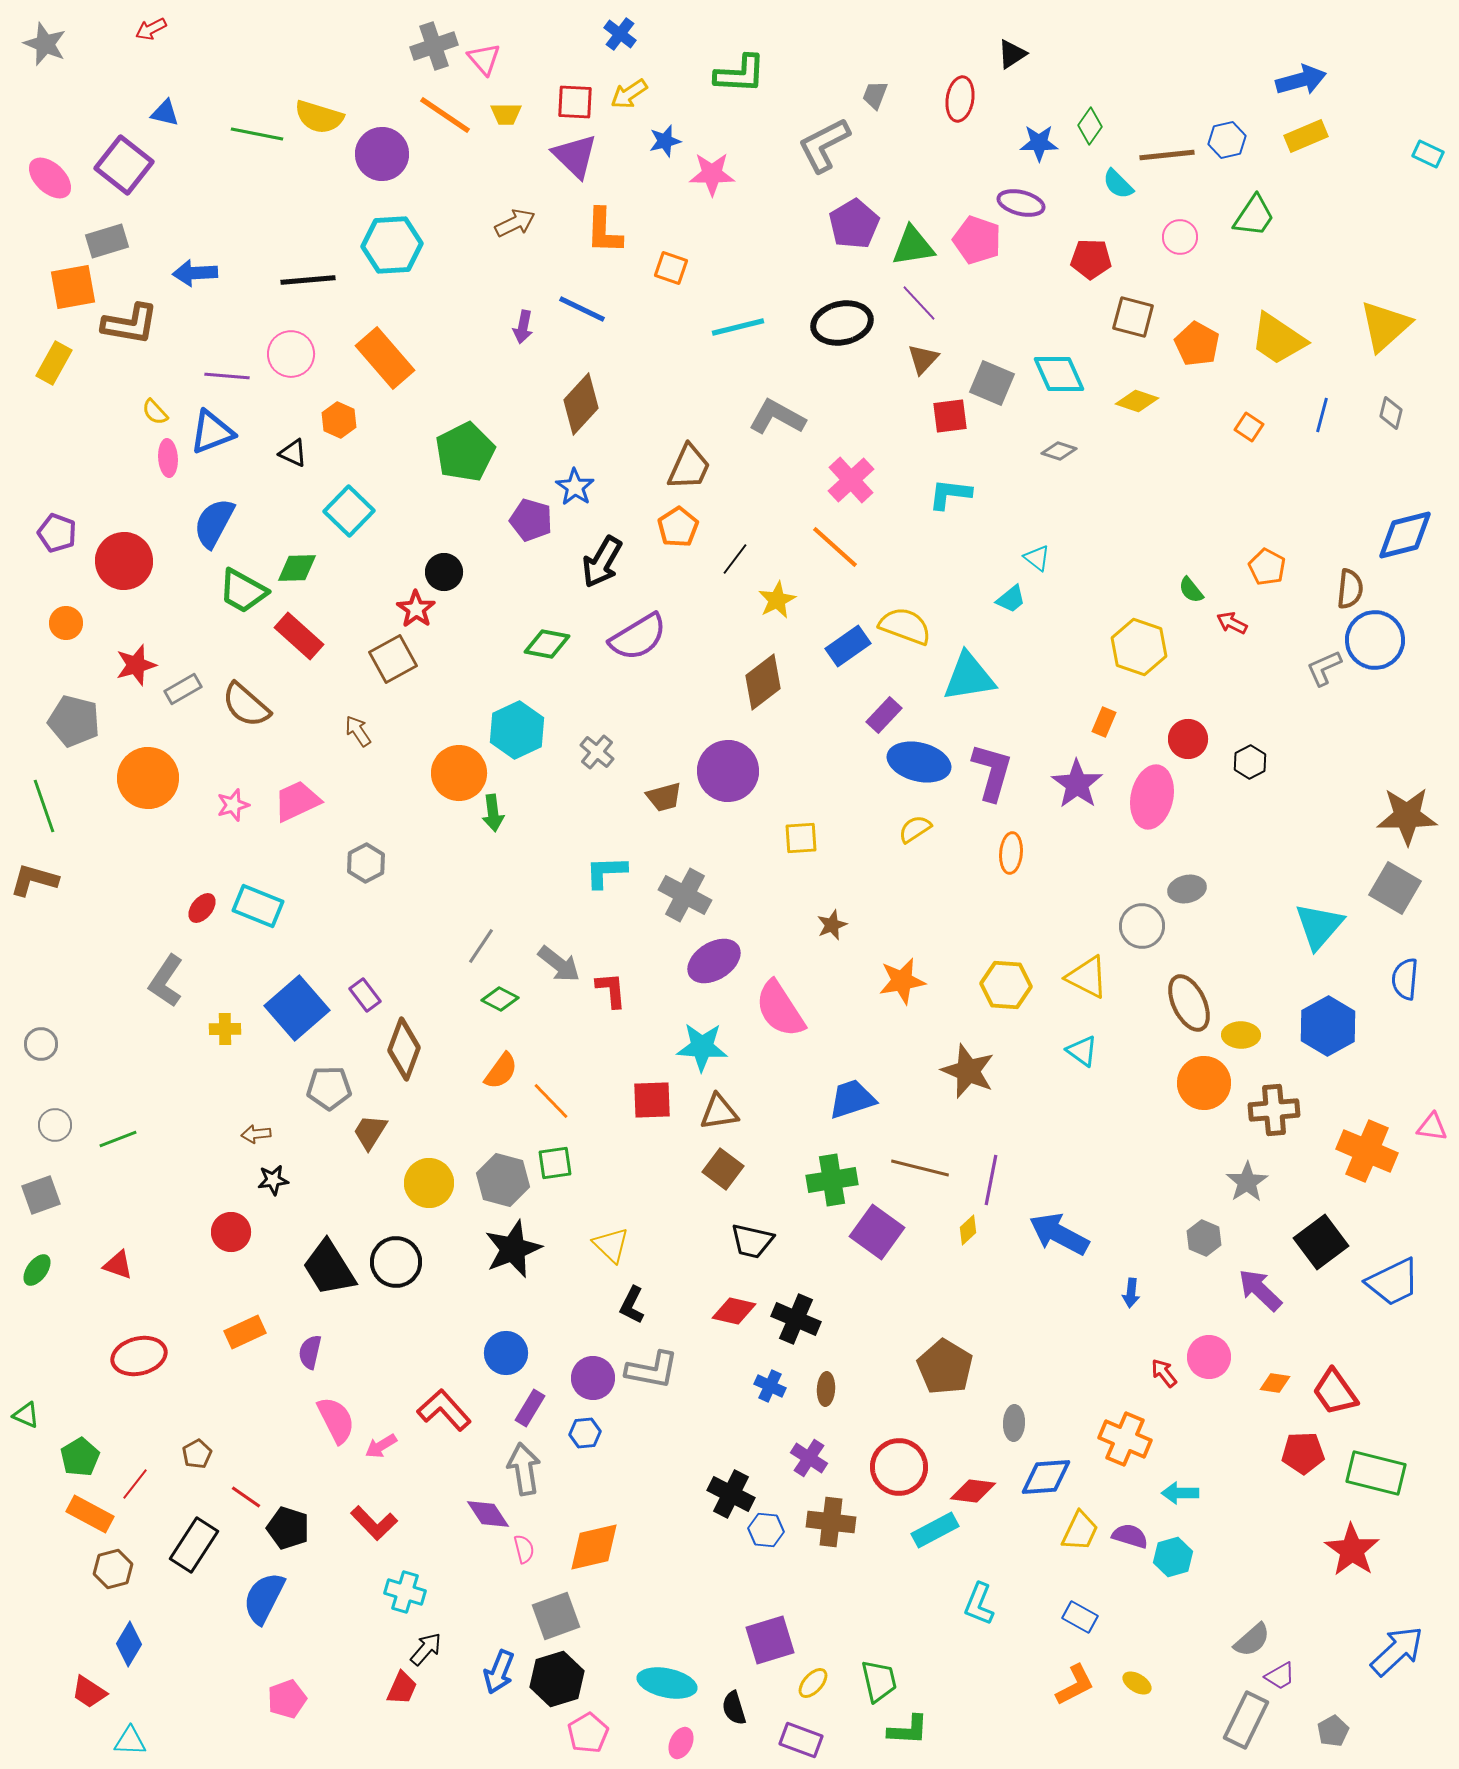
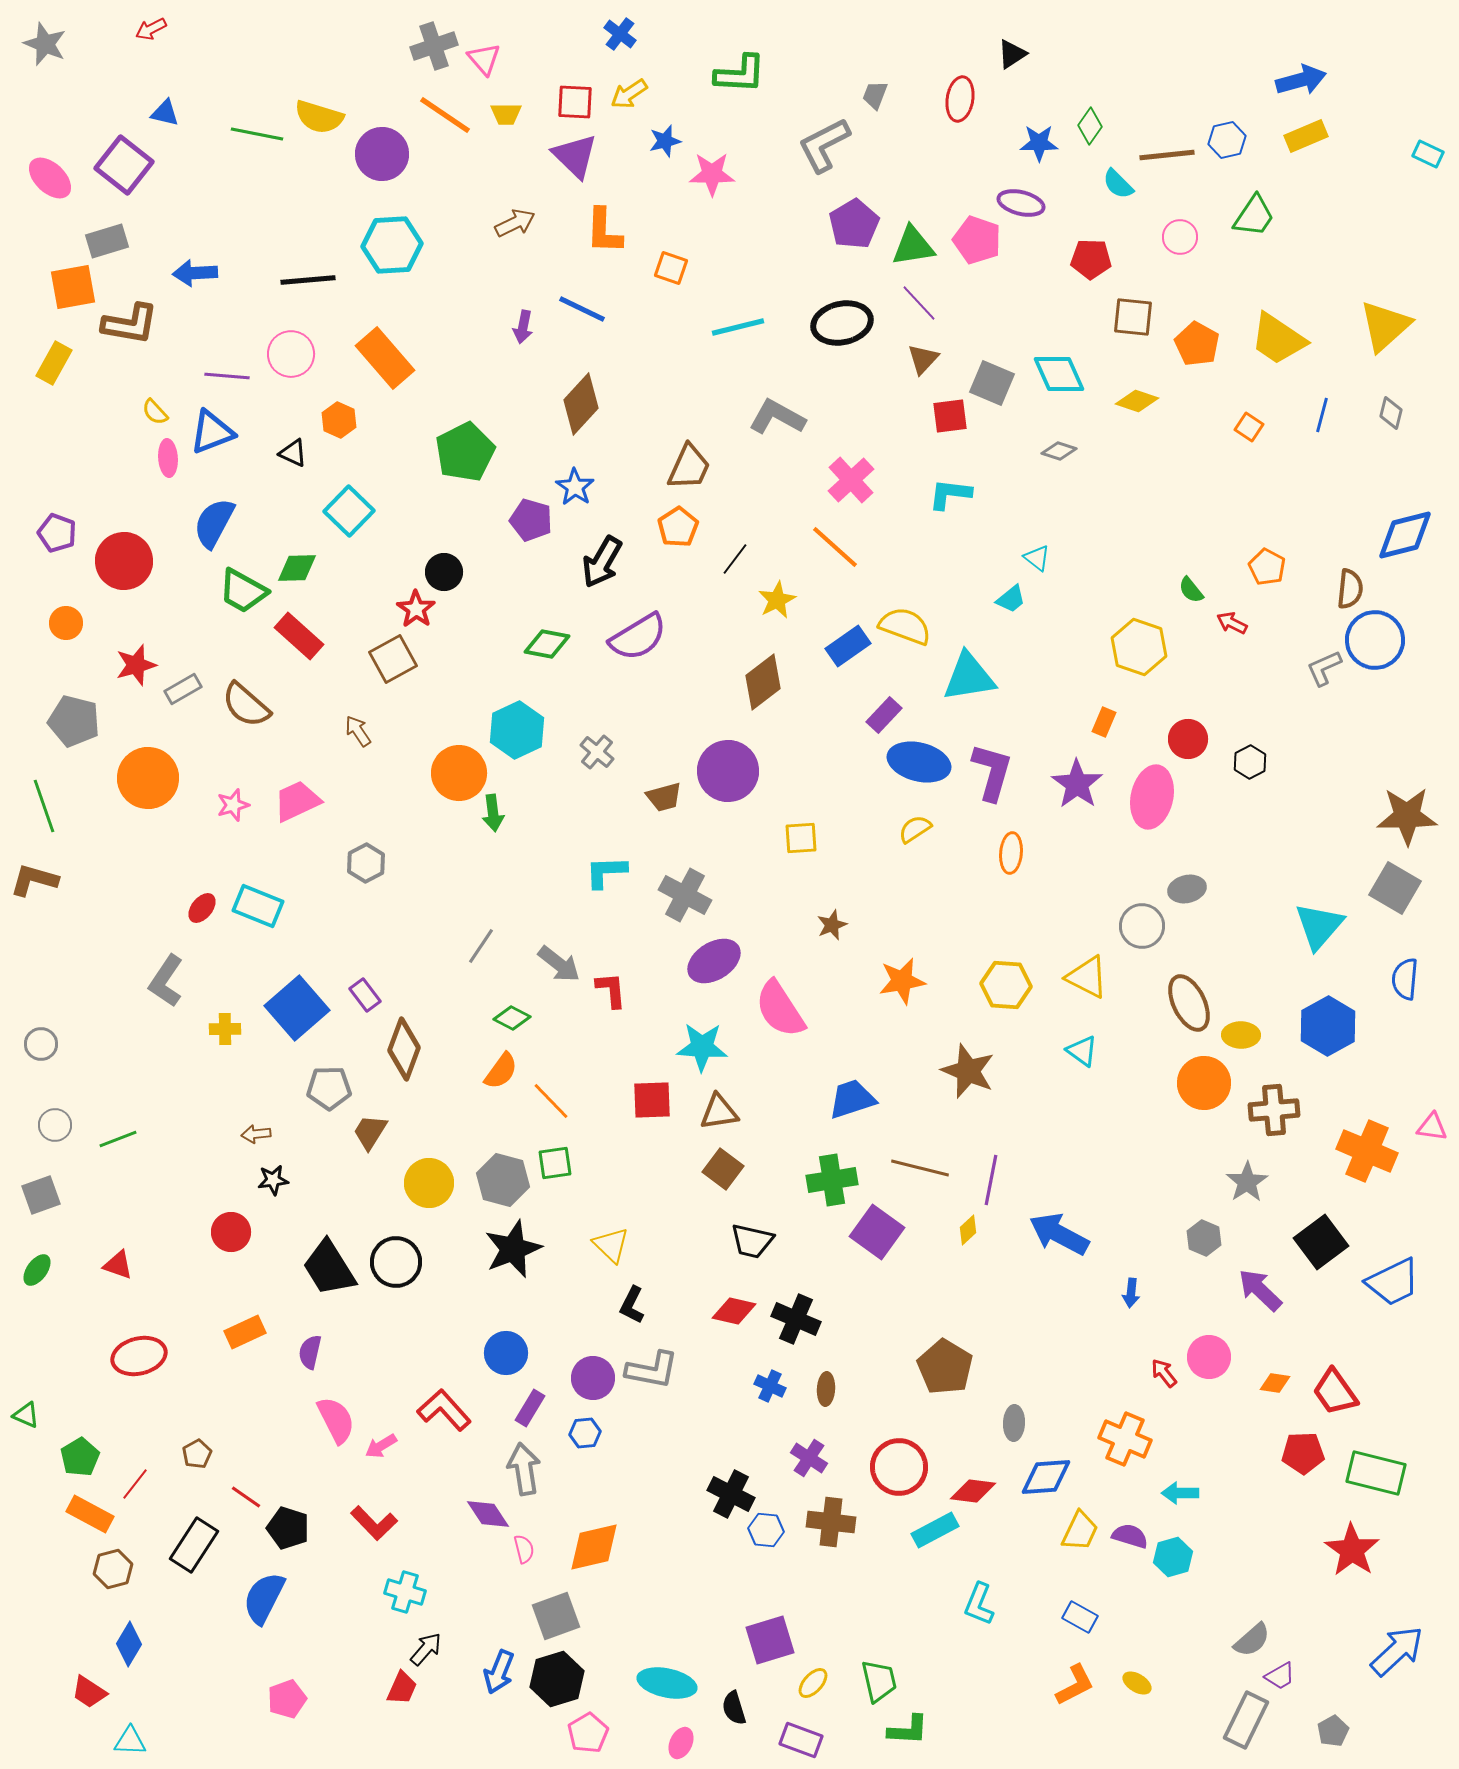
brown square at (1133, 317): rotated 9 degrees counterclockwise
green diamond at (500, 999): moved 12 px right, 19 px down
